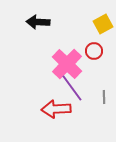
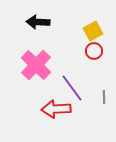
yellow square: moved 10 px left, 7 px down
pink cross: moved 31 px left, 1 px down
